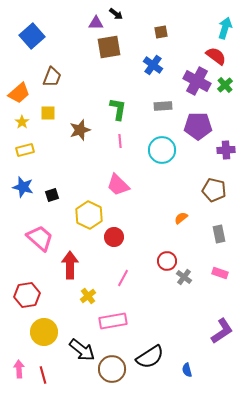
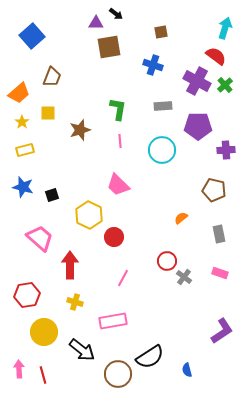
blue cross at (153, 65): rotated 18 degrees counterclockwise
yellow cross at (88, 296): moved 13 px left, 6 px down; rotated 35 degrees counterclockwise
brown circle at (112, 369): moved 6 px right, 5 px down
